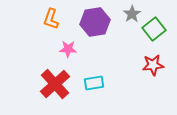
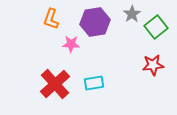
green square: moved 2 px right, 2 px up
pink star: moved 3 px right, 5 px up
